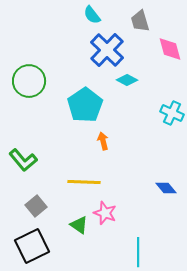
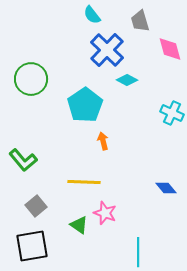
green circle: moved 2 px right, 2 px up
black square: rotated 16 degrees clockwise
